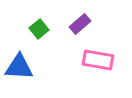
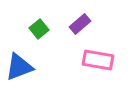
blue triangle: rotated 24 degrees counterclockwise
